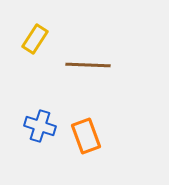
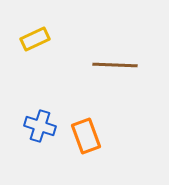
yellow rectangle: rotated 32 degrees clockwise
brown line: moved 27 px right
